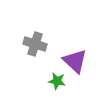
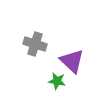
purple triangle: moved 3 px left
